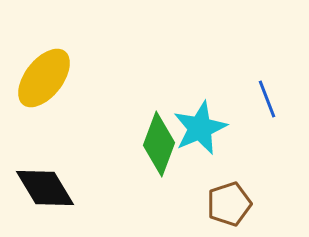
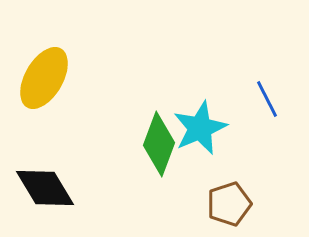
yellow ellipse: rotated 8 degrees counterclockwise
blue line: rotated 6 degrees counterclockwise
